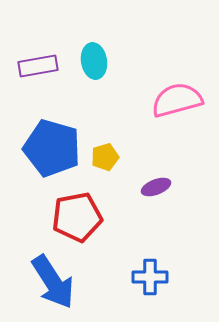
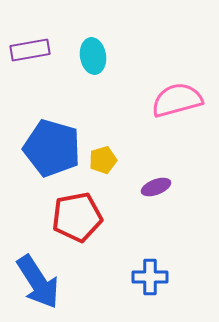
cyan ellipse: moved 1 px left, 5 px up
purple rectangle: moved 8 px left, 16 px up
yellow pentagon: moved 2 px left, 3 px down
blue arrow: moved 15 px left
